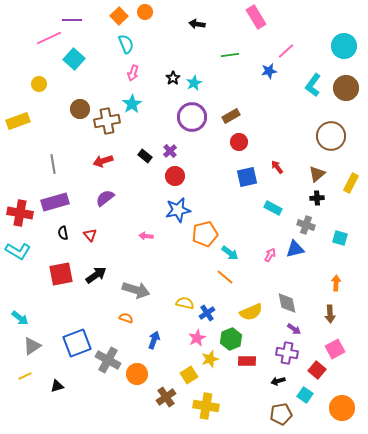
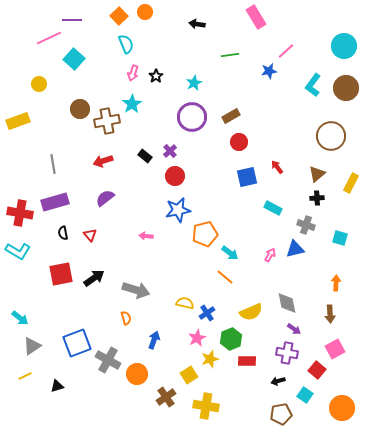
black star at (173, 78): moved 17 px left, 2 px up
black arrow at (96, 275): moved 2 px left, 3 px down
orange semicircle at (126, 318): rotated 56 degrees clockwise
